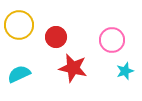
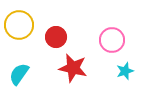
cyan semicircle: rotated 30 degrees counterclockwise
